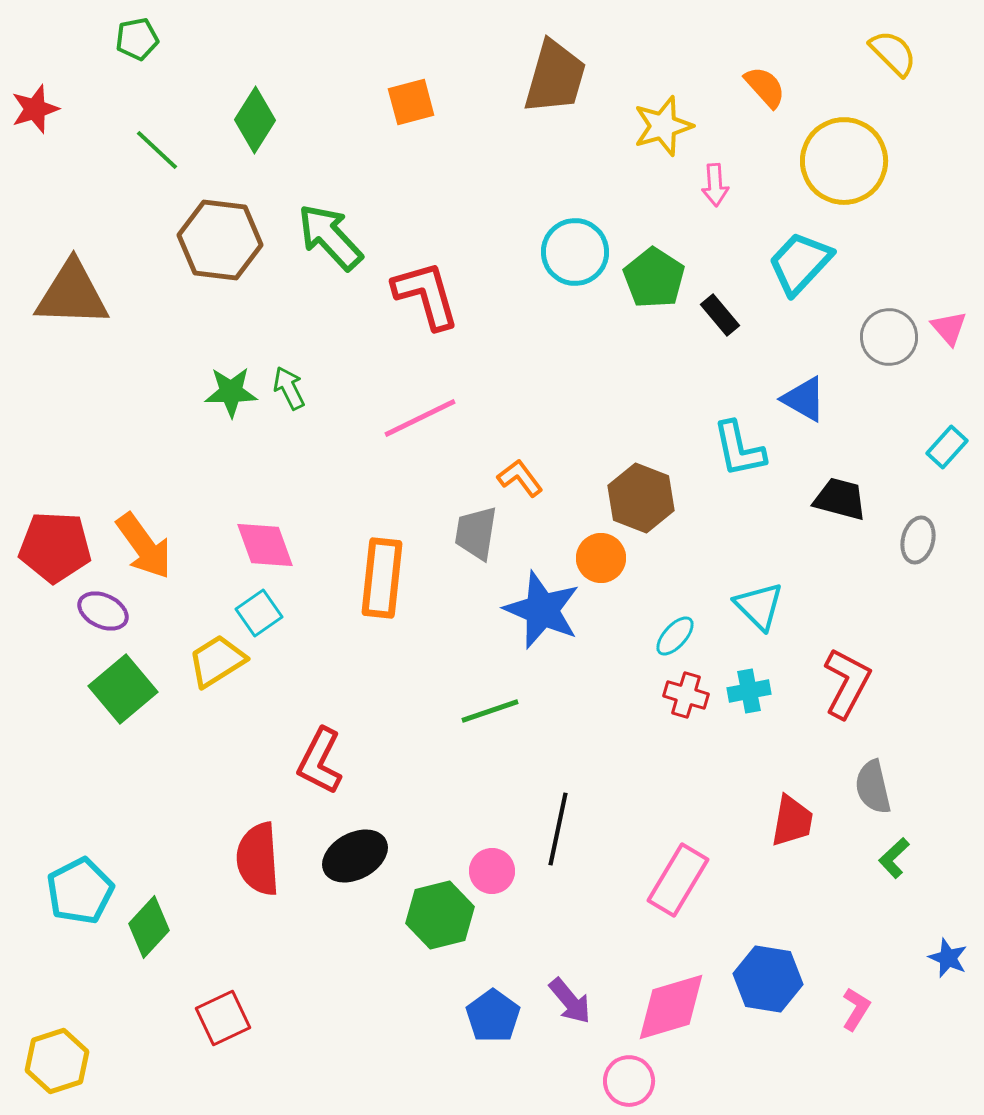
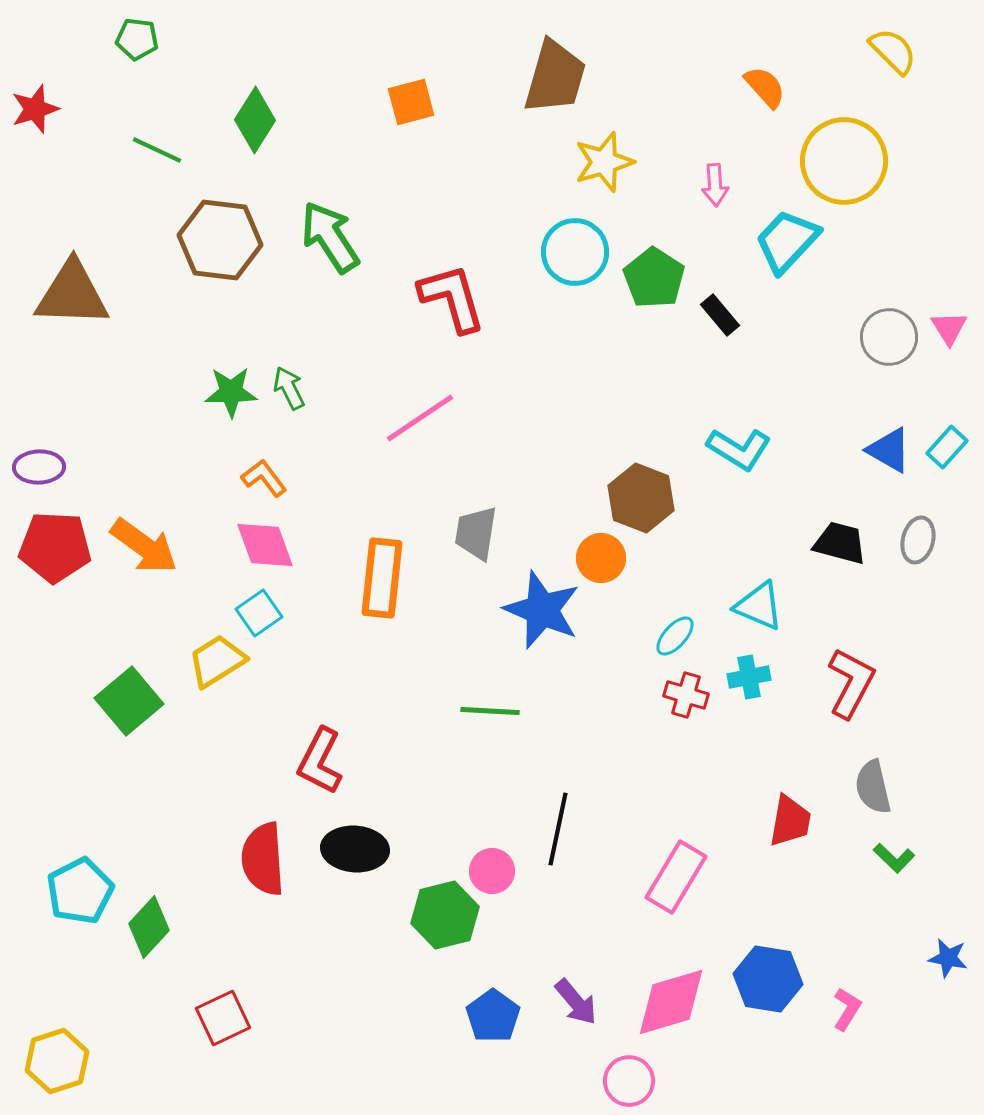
green pentagon at (137, 39): rotated 18 degrees clockwise
yellow semicircle at (893, 53): moved 2 px up
yellow star at (663, 126): moved 59 px left, 36 px down
green line at (157, 150): rotated 18 degrees counterclockwise
green arrow at (330, 237): rotated 10 degrees clockwise
cyan trapezoid at (800, 263): moved 13 px left, 22 px up
red L-shape at (426, 295): moved 26 px right, 3 px down
pink triangle at (949, 328): rotated 9 degrees clockwise
blue triangle at (804, 399): moved 85 px right, 51 px down
pink line at (420, 418): rotated 8 degrees counterclockwise
cyan L-shape at (739, 449): rotated 46 degrees counterclockwise
orange L-shape at (520, 478): moved 256 px left
black trapezoid at (840, 499): moved 44 px down
orange arrow at (144, 546): rotated 18 degrees counterclockwise
cyan triangle at (759, 606): rotated 22 degrees counterclockwise
purple ellipse at (103, 611): moved 64 px left, 144 px up; rotated 27 degrees counterclockwise
red L-shape at (847, 683): moved 4 px right
green square at (123, 689): moved 6 px right, 12 px down
cyan cross at (749, 691): moved 14 px up
green line at (490, 711): rotated 22 degrees clockwise
red trapezoid at (792, 821): moved 2 px left
black ellipse at (355, 856): moved 7 px up; rotated 32 degrees clockwise
green L-shape at (894, 858): rotated 93 degrees counterclockwise
red semicircle at (258, 859): moved 5 px right
pink rectangle at (678, 880): moved 2 px left, 3 px up
green hexagon at (440, 915): moved 5 px right
blue star at (948, 958): rotated 12 degrees counterclockwise
purple arrow at (570, 1001): moved 6 px right, 1 px down
pink diamond at (671, 1007): moved 5 px up
pink L-shape at (856, 1009): moved 9 px left
